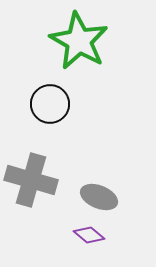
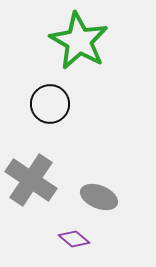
gray cross: rotated 18 degrees clockwise
purple diamond: moved 15 px left, 4 px down
